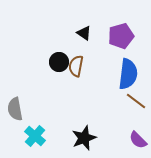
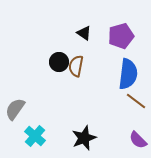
gray semicircle: rotated 45 degrees clockwise
